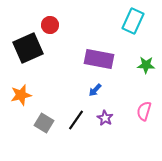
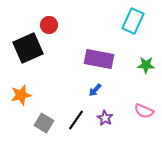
red circle: moved 1 px left
pink semicircle: rotated 84 degrees counterclockwise
